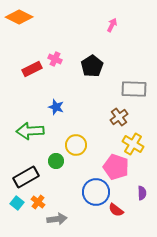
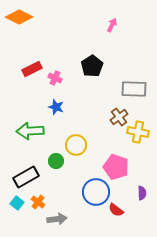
pink cross: moved 19 px down
yellow cross: moved 5 px right, 12 px up; rotated 20 degrees counterclockwise
